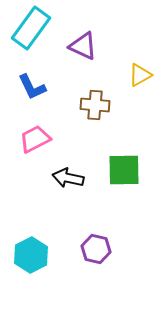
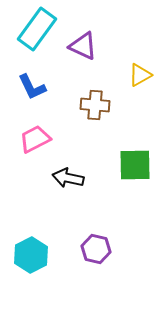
cyan rectangle: moved 6 px right, 1 px down
green square: moved 11 px right, 5 px up
